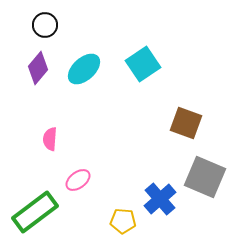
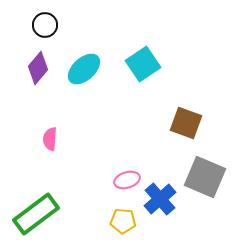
pink ellipse: moved 49 px right; rotated 20 degrees clockwise
green rectangle: moved 1 px right, 2 px down
